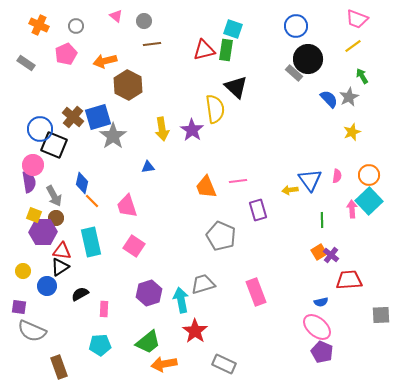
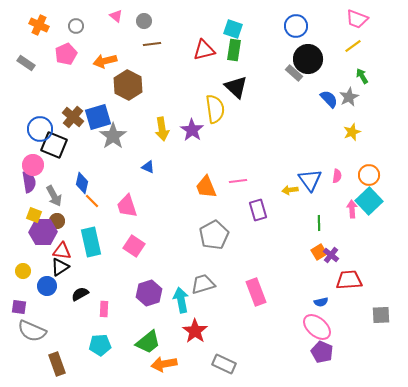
green rectangle at (226, 50): moved 8 px right
blue triangle at (148, 167): rotated 32 degrees clockwise
brown circle at (56, 218): moved 1 px right, 3 px down
green line at (322, 220): moved 3 px left, 3 px down
gray pentagon at (221, 236): moved 7 px left, 1 px up; rotated 20 degrees clockwise
brown rectangle at (59, 367): moved 2 px left, 3 px up
